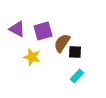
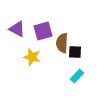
brown semicircle: rotated 30 degrees counterclockwise
